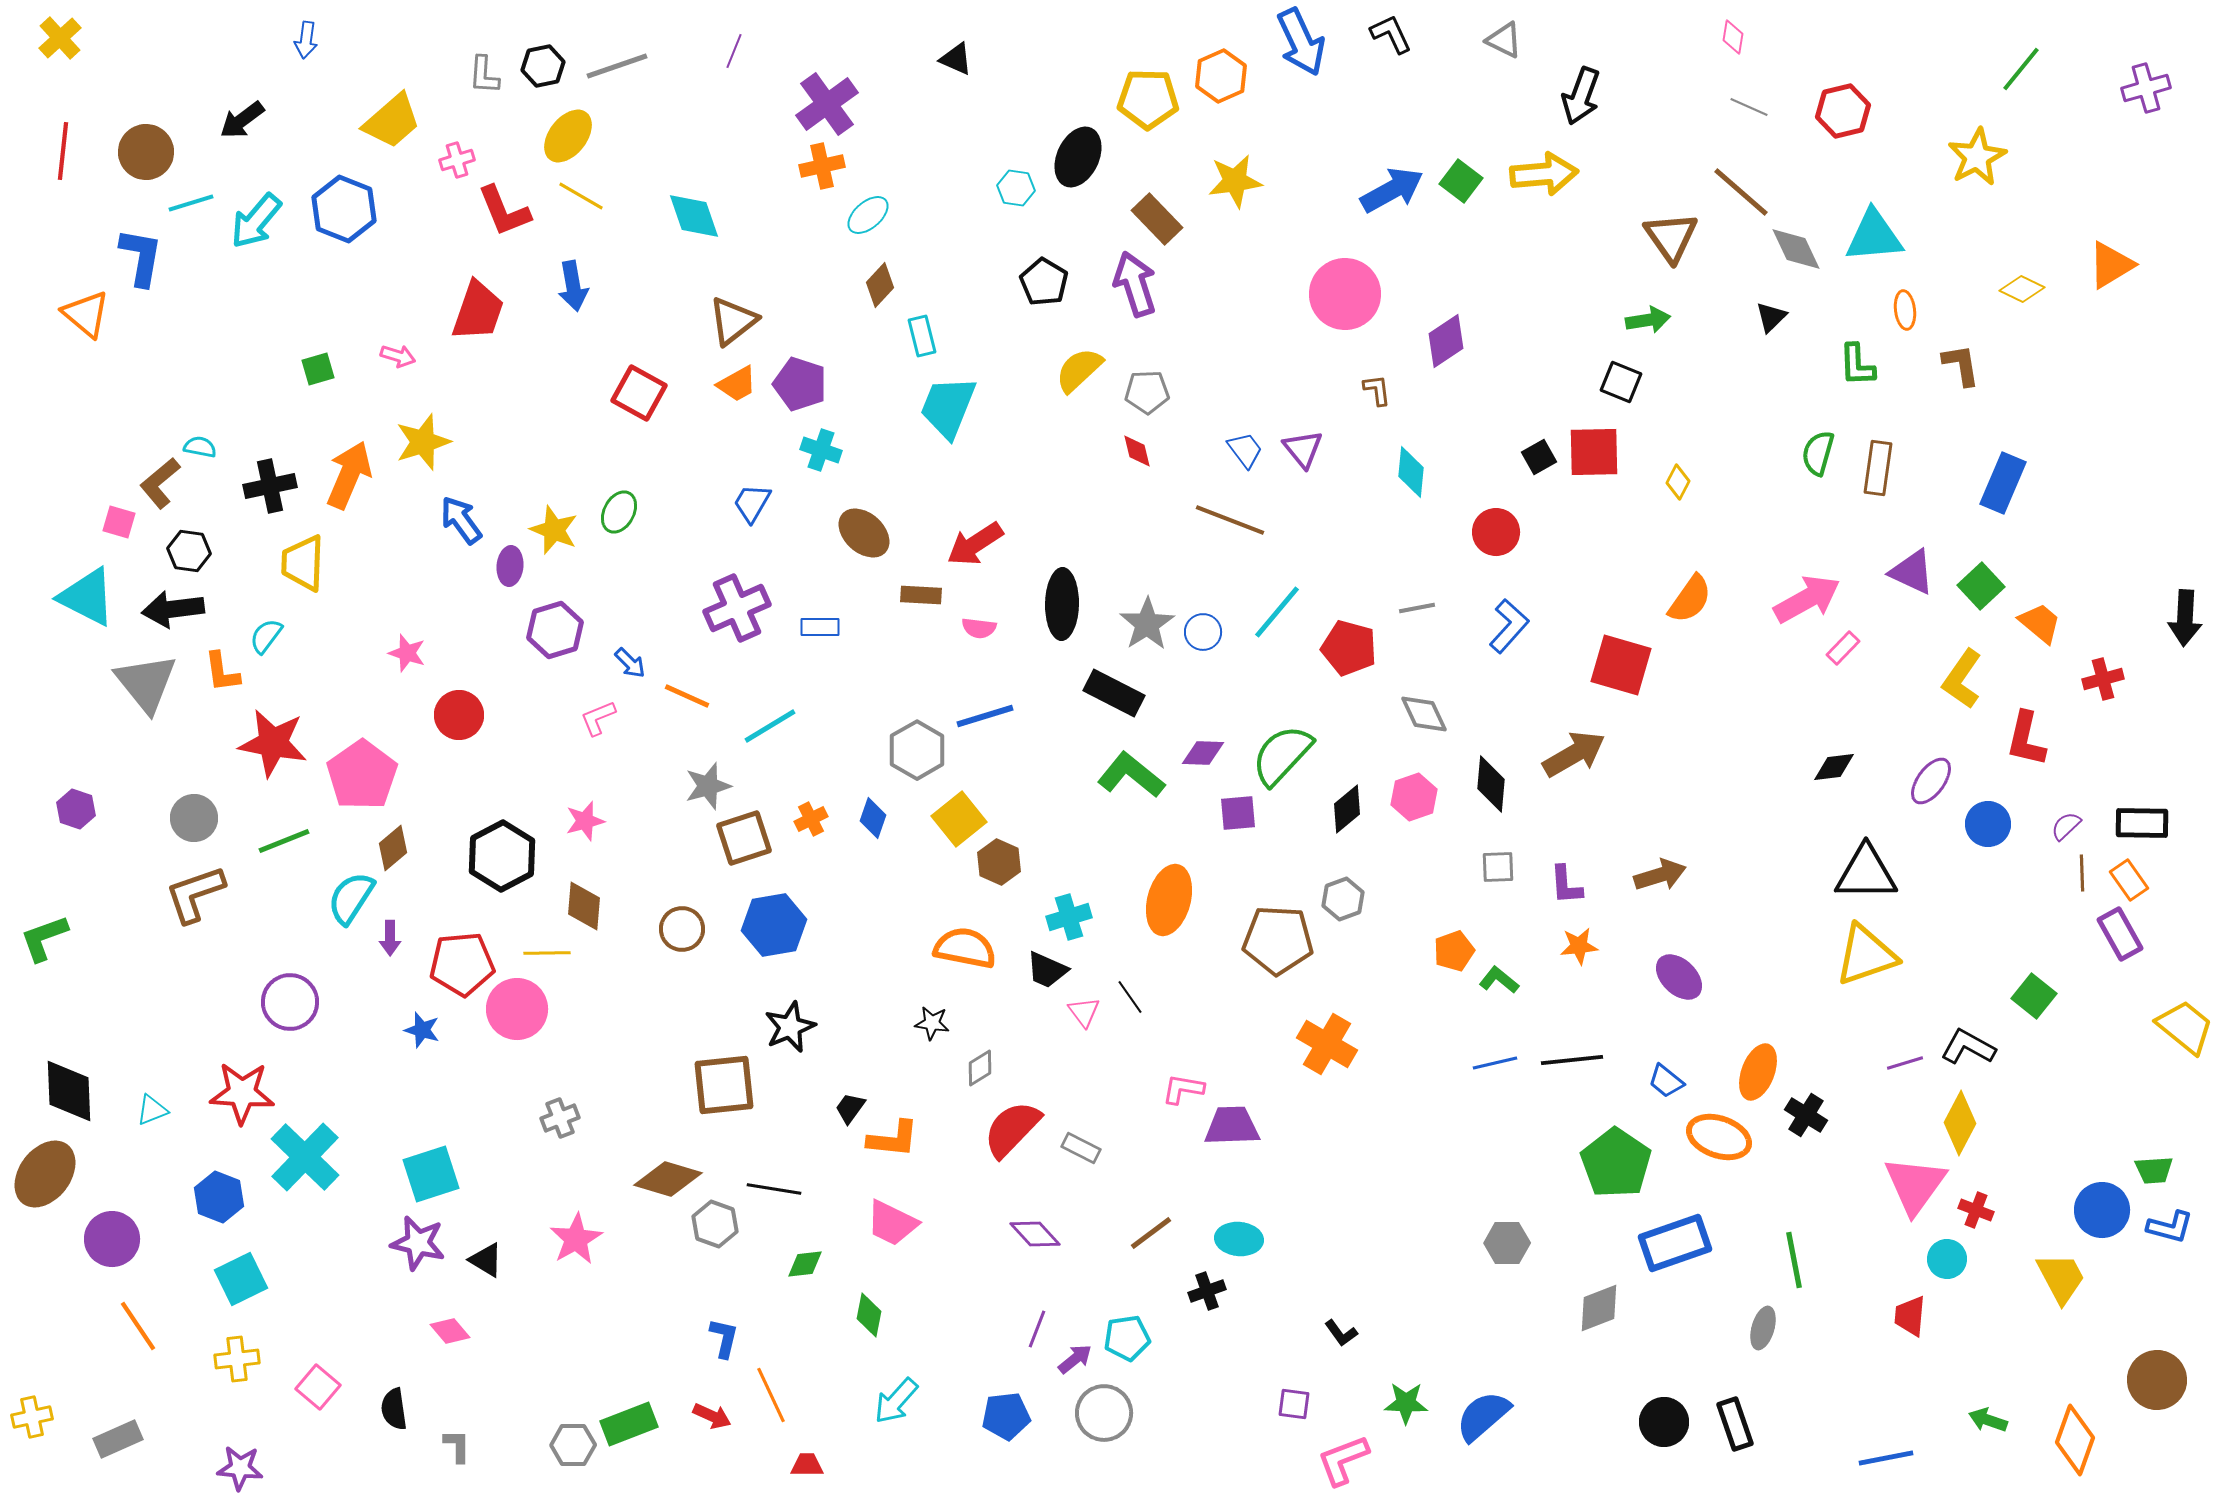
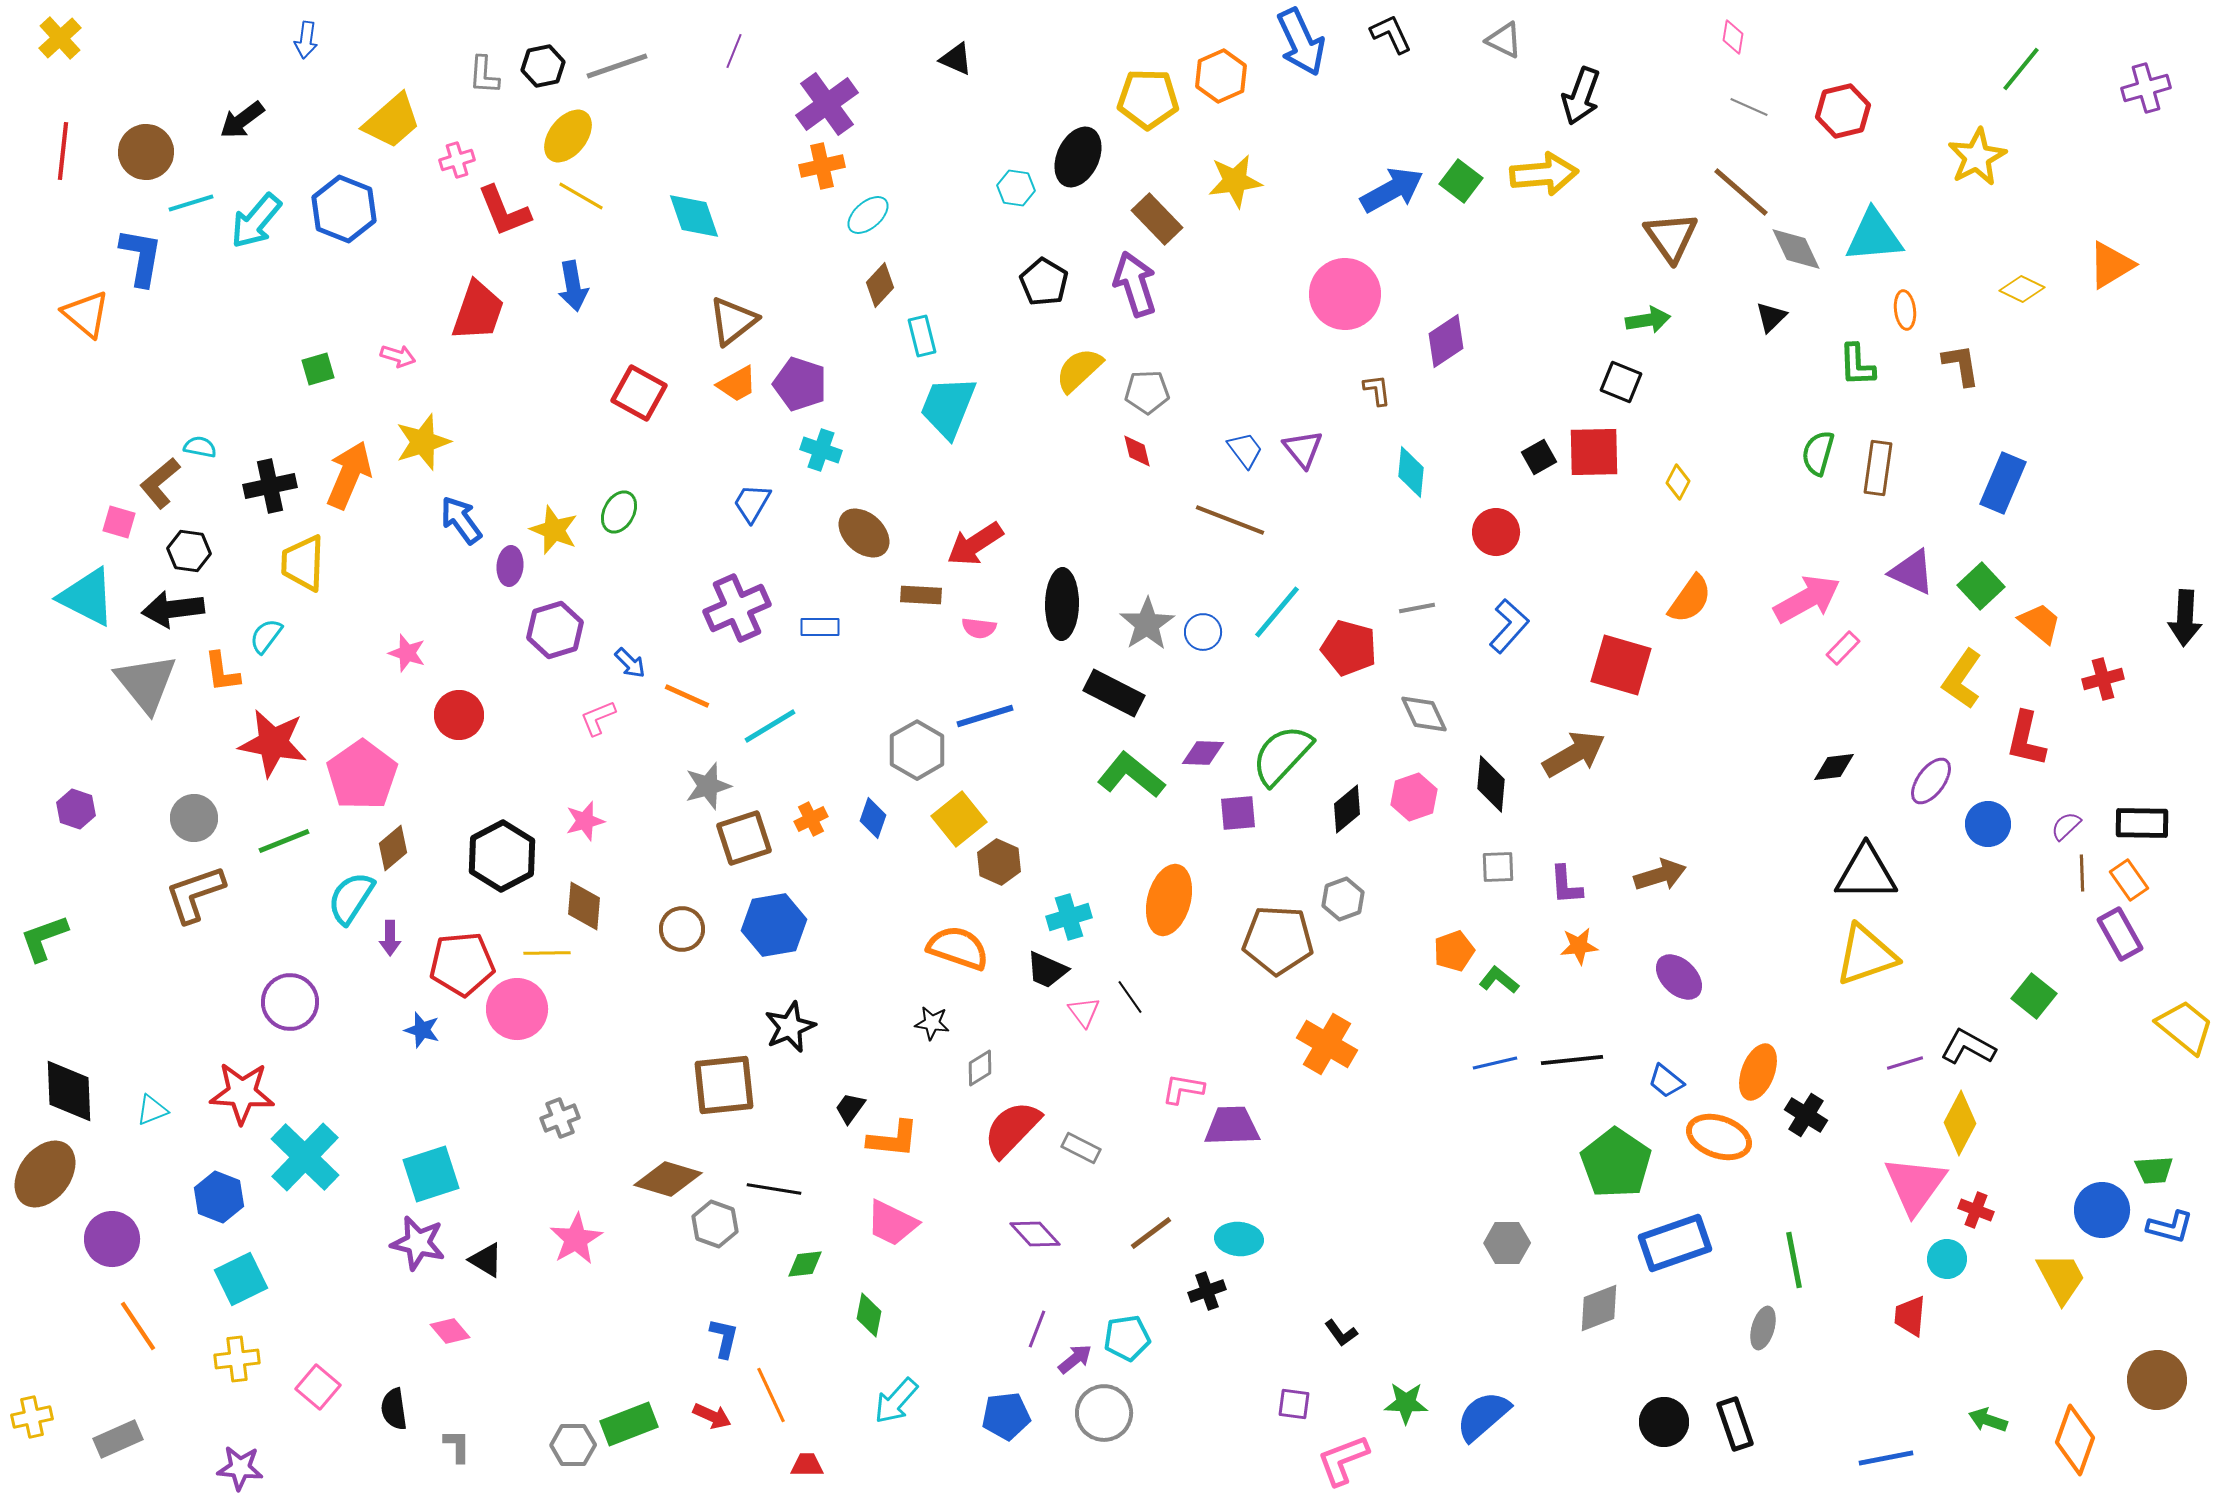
orange semicircle at (965, 948): moved 7 px left; rotated 8 degrees clockwise
